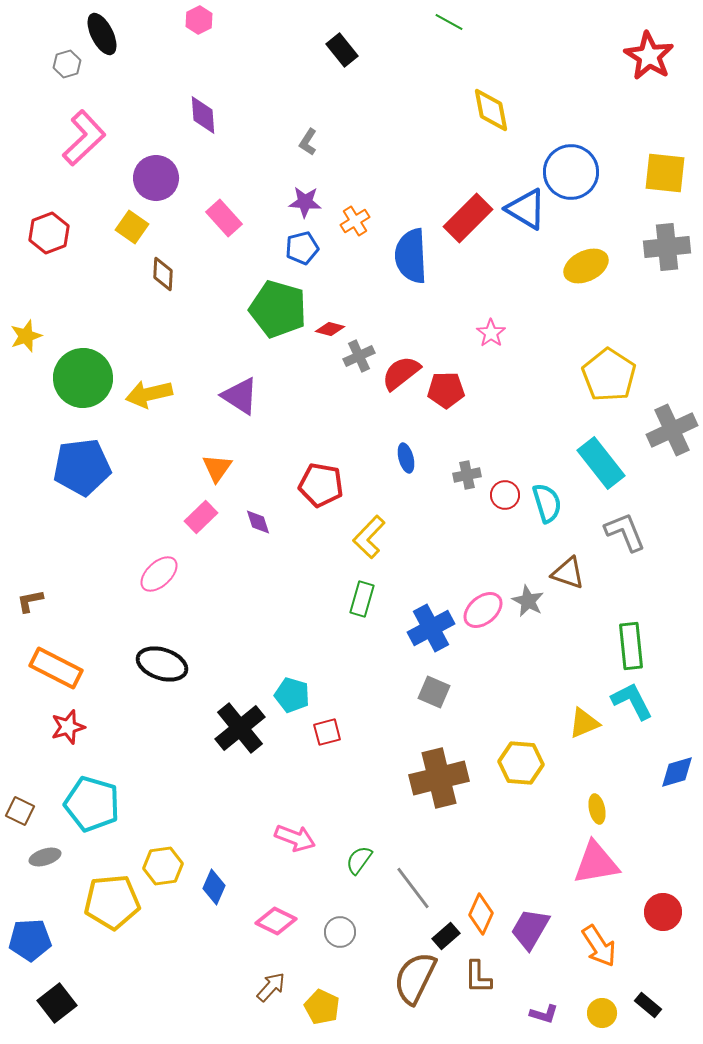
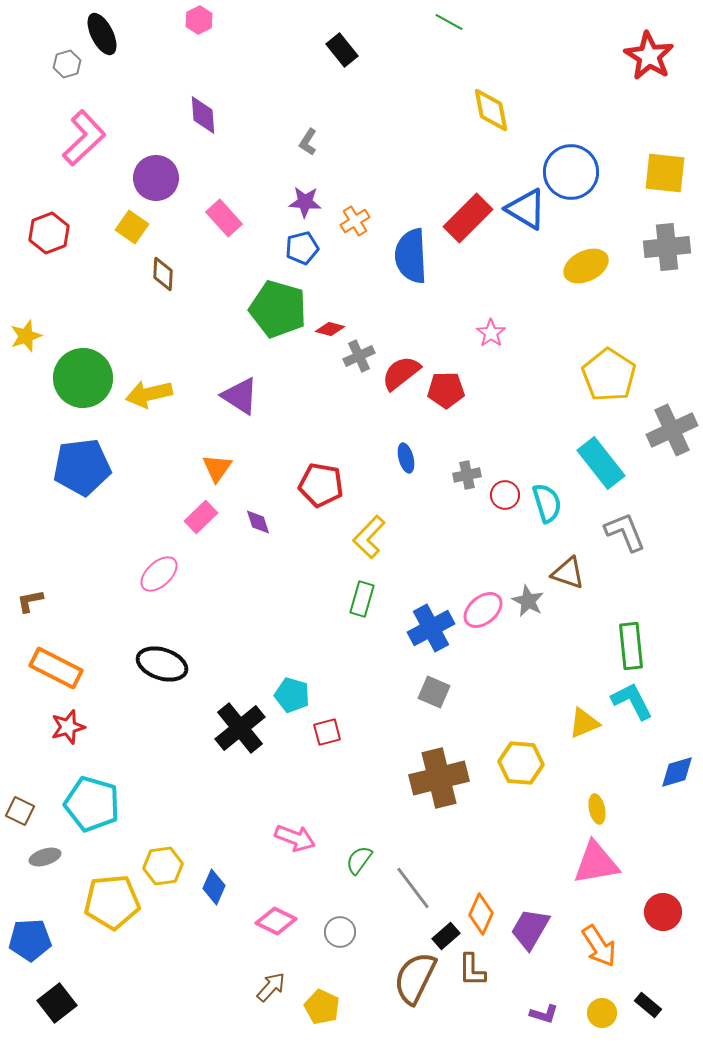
brown L-shape at (478, 977): moved 6 px left, 7 px up
